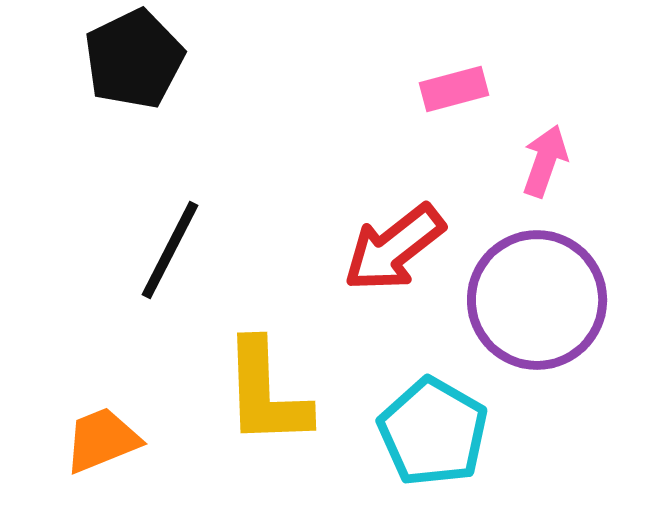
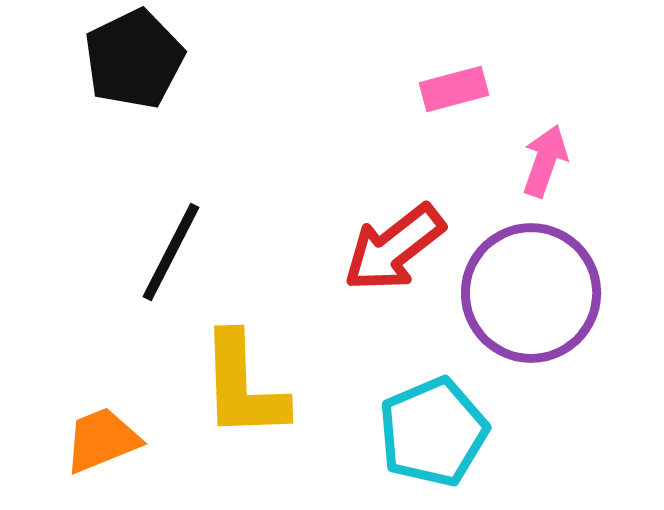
black line: moved 1 px right, 2 px down
purple circle: moved 6 px left, 7 px up
yellow L-shape: moved 23 px left, 7 px up
cyan pentagon: rotated 19 degrees clockwise
